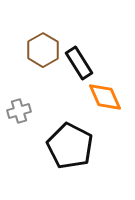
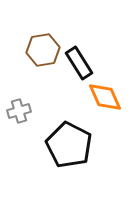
brown hexagon: rotated 20 degrees clockwise
black pentagon: moved 1 px left, 1 px up
